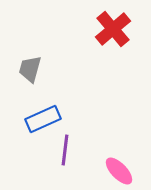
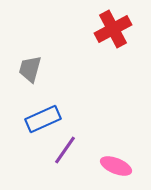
red cross: rotated 12 degrees clockwise
purple line: rotated 28 degrees clockwise
pink ellipse: moved 3 px left, 5 px up; rotated 24 degrees counterclockwise
